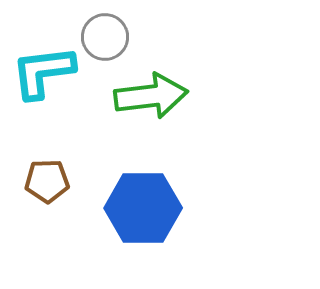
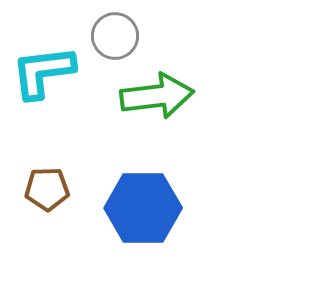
gray circle: moved 10 px right, 1 px up
green arrow: moved 6 px right
brown pentagon: moved 8 px down
